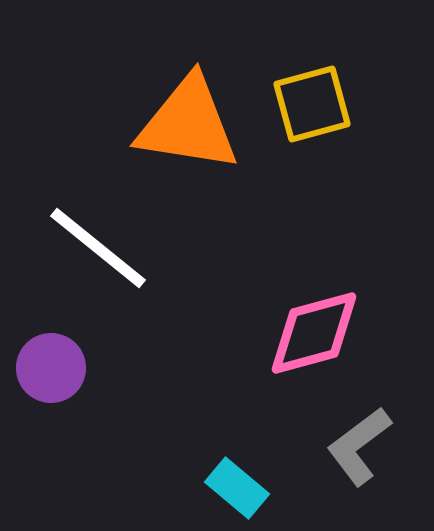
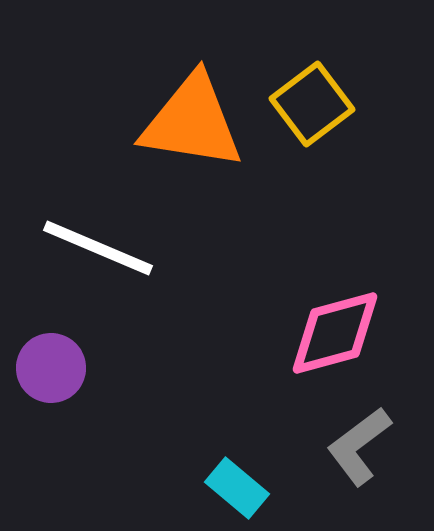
yellow square: rotated 22 degrees counterclockwise
orange triangle: moved 4 px right, 2 px up
white line: rotated 16 degrees counterclockwise
pink diamond: moved 21 px right
